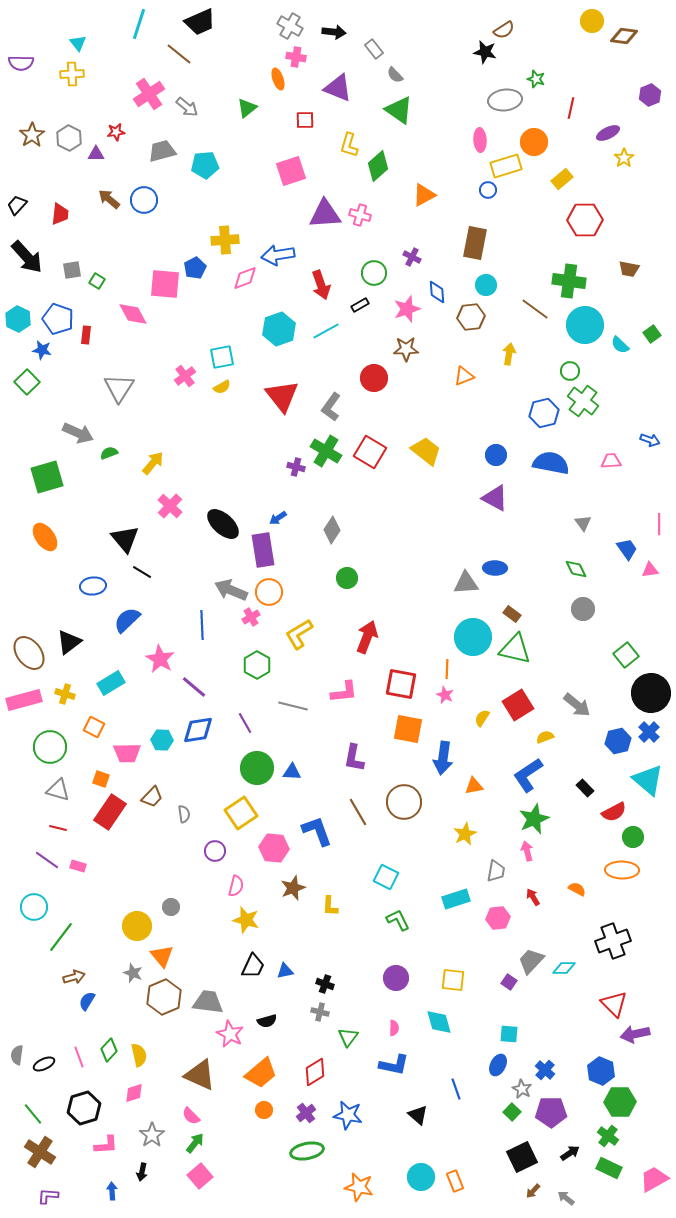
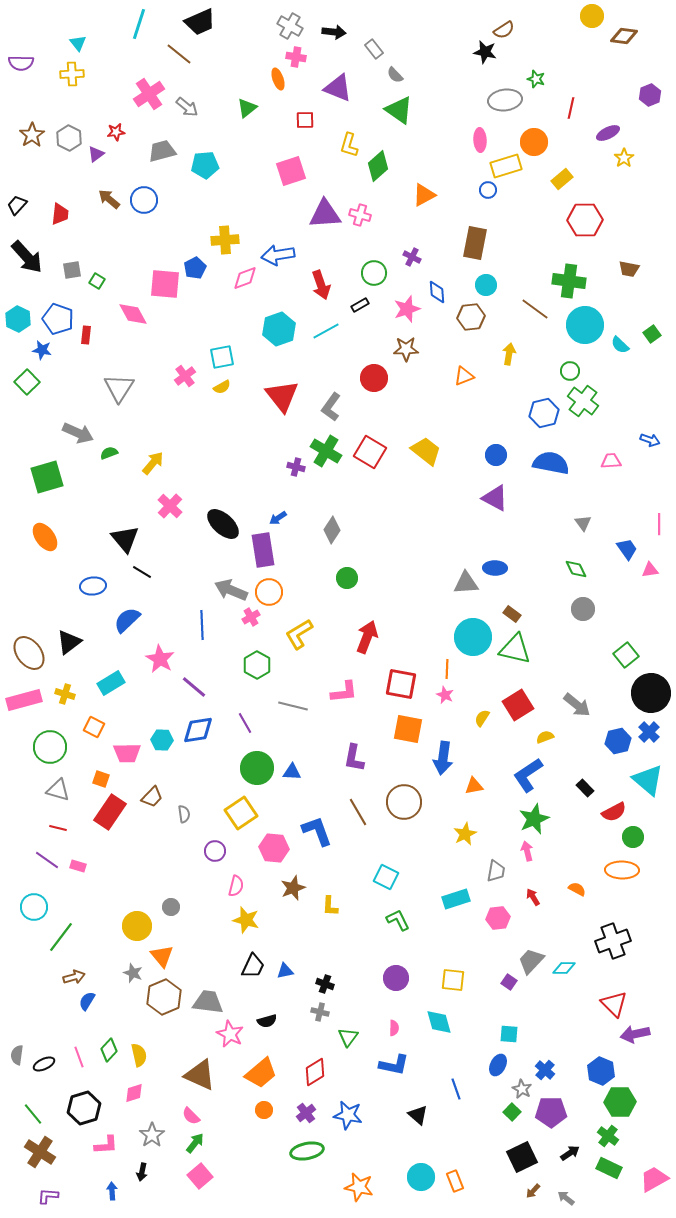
yellow circle at (592, 21): moved 5 px up
purple triangle at (96, 154): rotated 36 degrees counterclockwise
